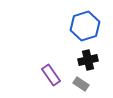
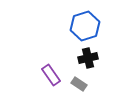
black cross: moved 2 px up
gray rectangle: moved 2 px left
